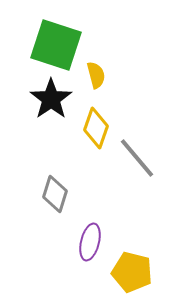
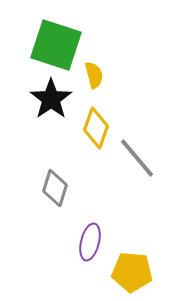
yellow semicircle: moved 2 px left
gray diamond: moved 6 px up
yellow pentagon: rotated 9 degrees counterclockwise
